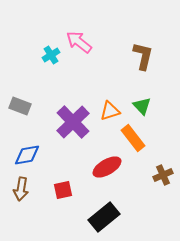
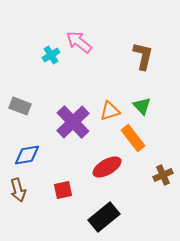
brown arrow: moved 3 px left, 1 px down; rotated 25 degrees counterclockwise
